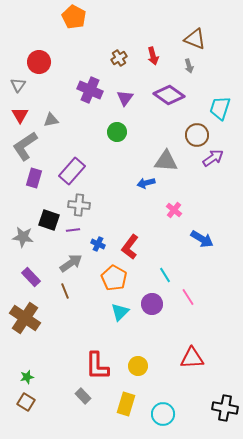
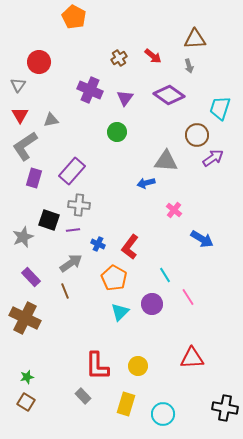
brown triangle at (195, 39): rotated 25 degrees counterclockwise
red arrow at (153, 56): rotated 36 degrees counterclockwise
gray star at (23, 237): rotated 30 degrees counterclockwise
brown cross at (25, 318): rotated 8 degrees counterclockwise
